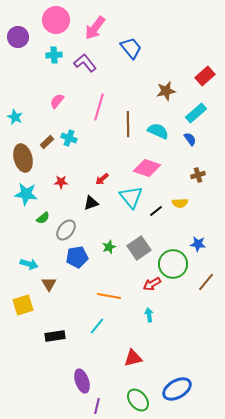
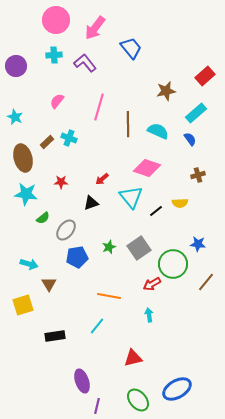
purple circle at (18, 37): moved 2 px left, 29 px down
